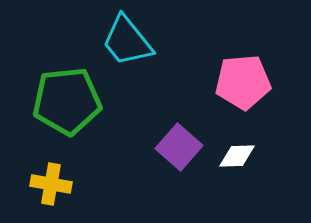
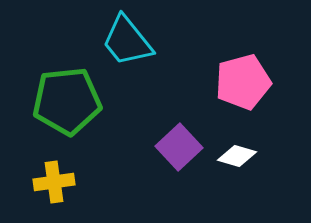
pink pentagon: rotated 10 degrees counterclockwise
purple square: rotated 6 degrees clockwise
white diamond: rotated 18 degrees clockwise
yellow cross: moved 3 px right, 2 px up; rotated 18 degrees counterclockwise
